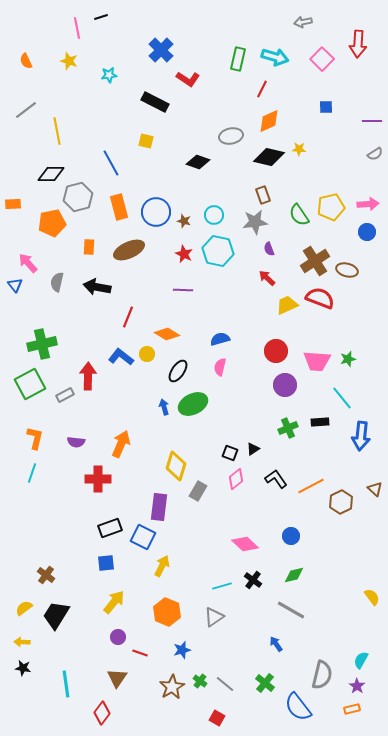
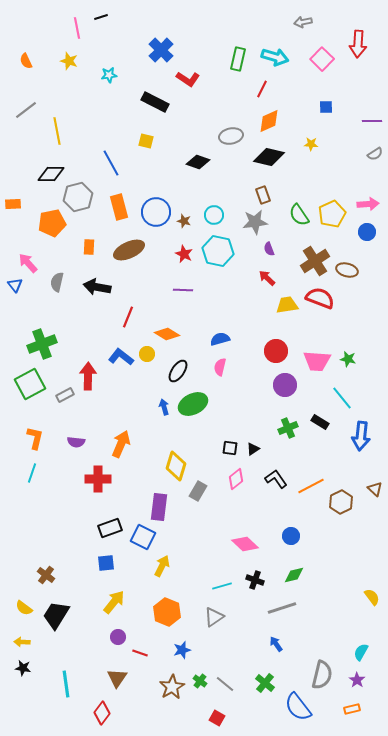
yellow star at (299, 149): moved 12 px right, 5 px up
yellow pentagon at (331, 207): moved 1 px right, 7 px down; rotated 12 degrees counterclockwise
yellow trapezoid at (287, 305): rotated 15 degrees clockwise
green cross at (42, 344): rotated 8 degrees counterclockwise
green star at (348, 359): rotated 28 degrees clockwise
black rectangle at (320, 422): rotated 36 degrees clockwise
black square at (230, 453): moved 5 px up; rotated 14 degrees counterclockwise
black cross at (253, 580): moved 2 px right; rotated 18 degrees counterclockwise
yellow semicircle at (24, 608): rotated 108 degrees counterclockwise
gray line at (291, 610): moved 9 px left, 2 px up; rotated 48 degrees counterclockwise
cyan semicircle at (361, 660): moved 8 px up
purple star at (357, 686): moved 6 px up
